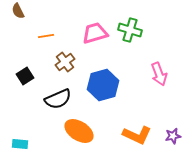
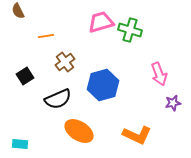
pink trapezoid: moved 6 px right, 11 px up
purple star: moved 33 px up
